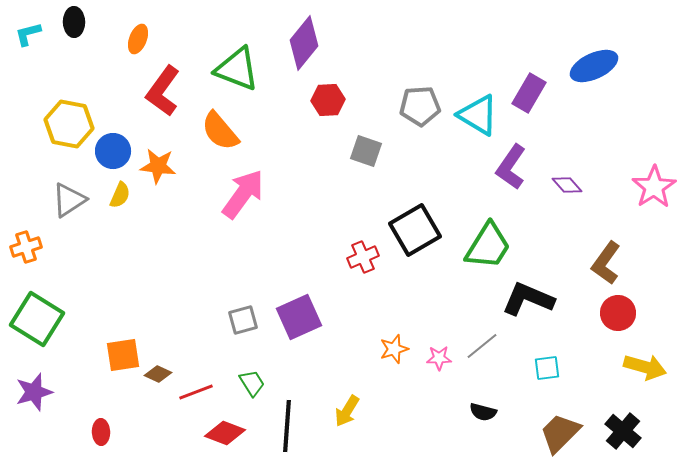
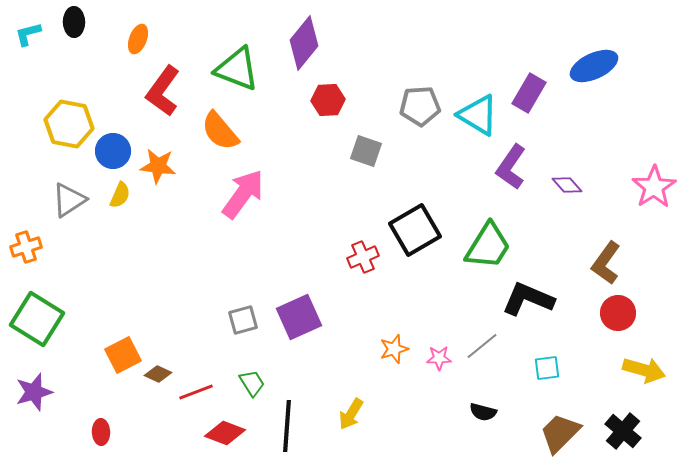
orange square at (123, 355): rotated 18 degrees counterclockwise
yellow arrow at (645, 367): moved 1 px left, 3 px down
yellow arrow at (347, 411): moved 4 px right, 3 px down
